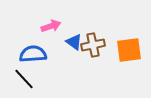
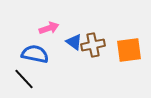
pink arrow: moved 2 px left, 2 px down
blue semicircle: moved 2 px right; rotated 16 degrees clockwise
